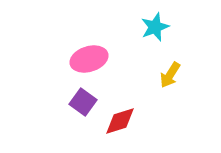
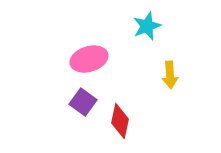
cyan star: moved 8 px left, 1 px up
yellow arrow: rotated 36 degrees counterclockwise
red diamond: rotated 60 degrees counterclockwise
